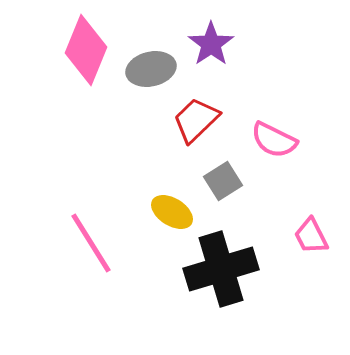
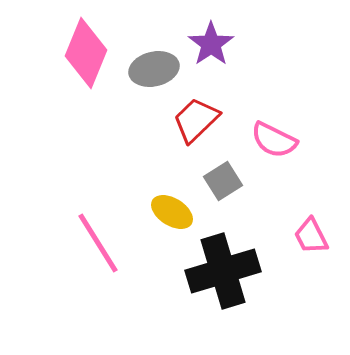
pink diamond: moved 3 px down
gray ellipse: moved 3 px right
pink line: moved 7 px right
black cross: moved 2 px right, 2 px down
